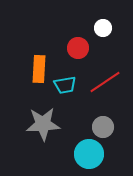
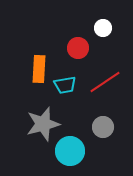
gray star: rotated 12 degrees counterclockwise
cyan circle: moved 19 px left, 3 px up
